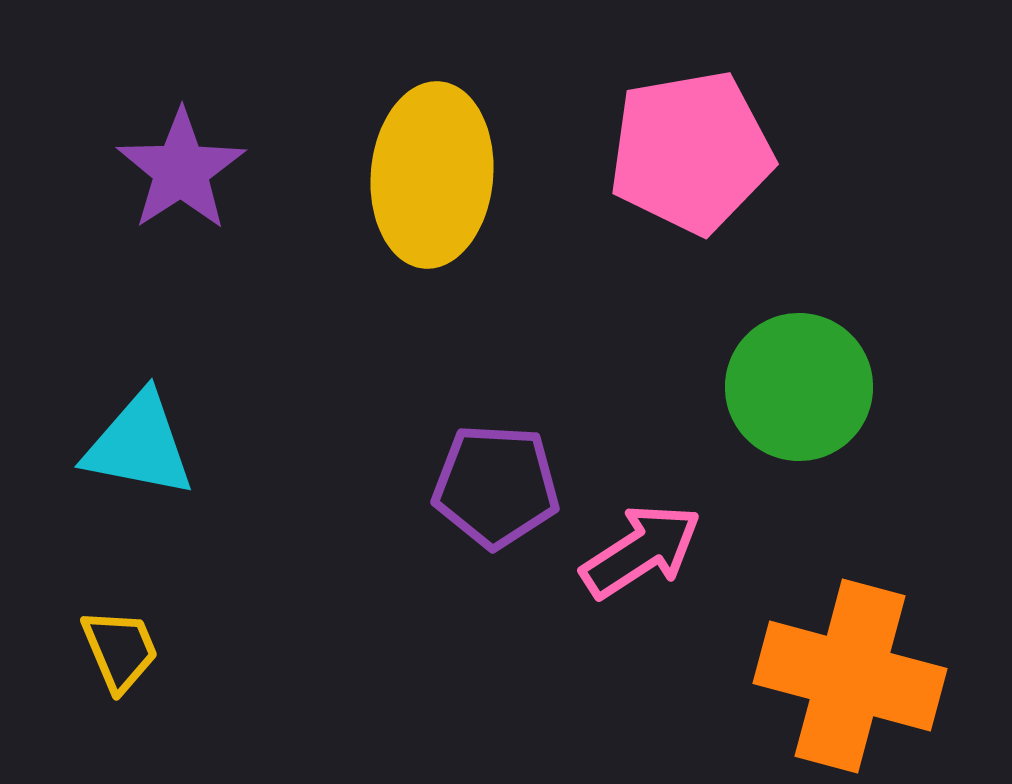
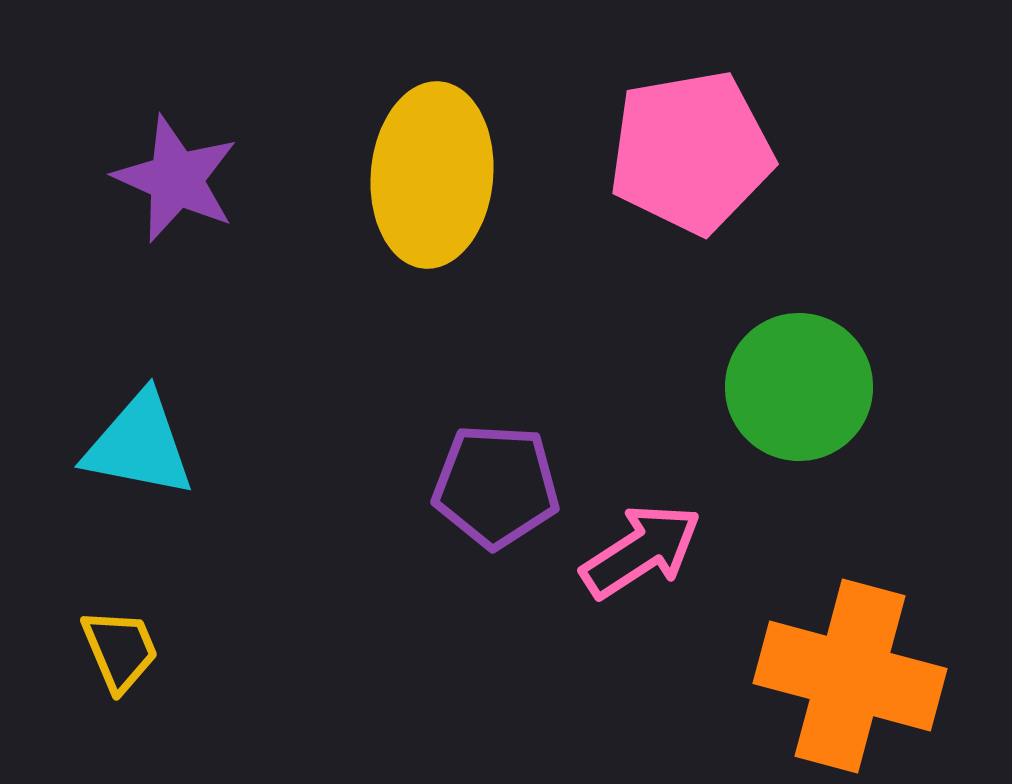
purple star: moved 5 px left, 9 px down; rotated 15 degrees counterclockwise
